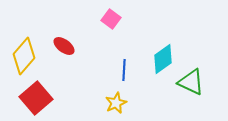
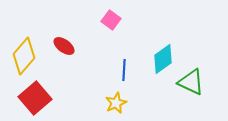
pink square: moved 1 px down
red square: moved 1 px left
